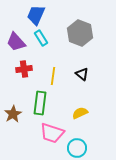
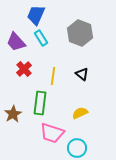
red cross: rotated 35 degrees counterclockwise
